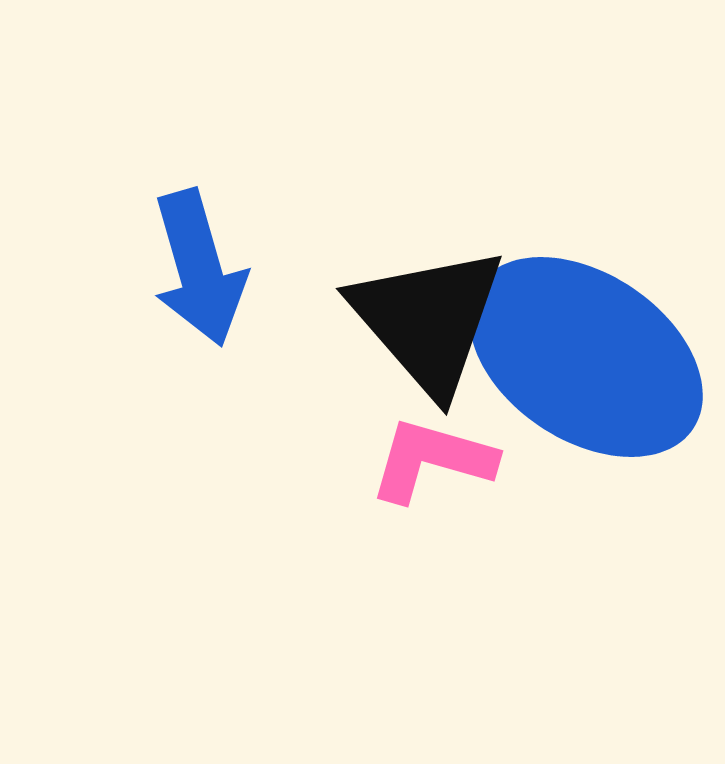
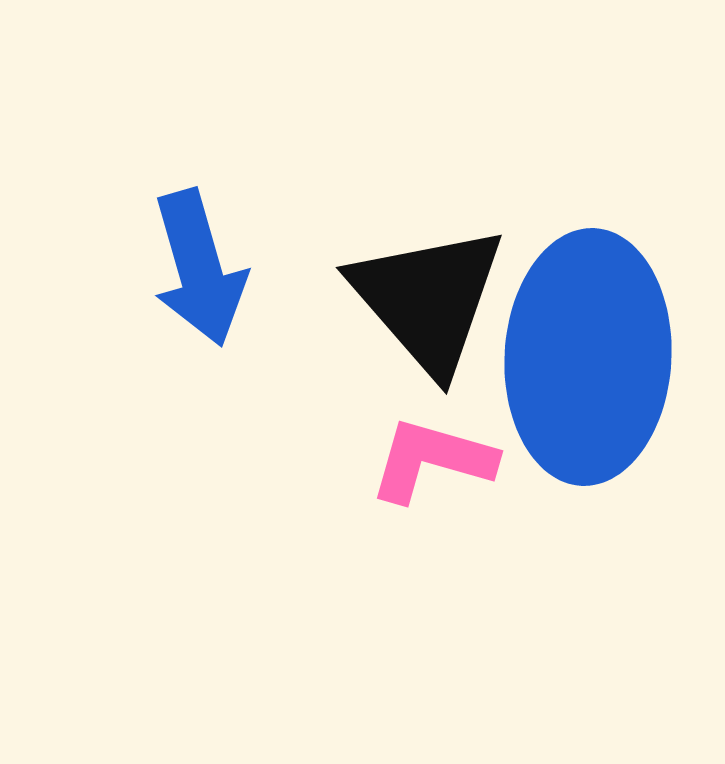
black triangle: moved 21 px up
blue ellipse: moved 2 px right; rotated 59 degrees clockwise
